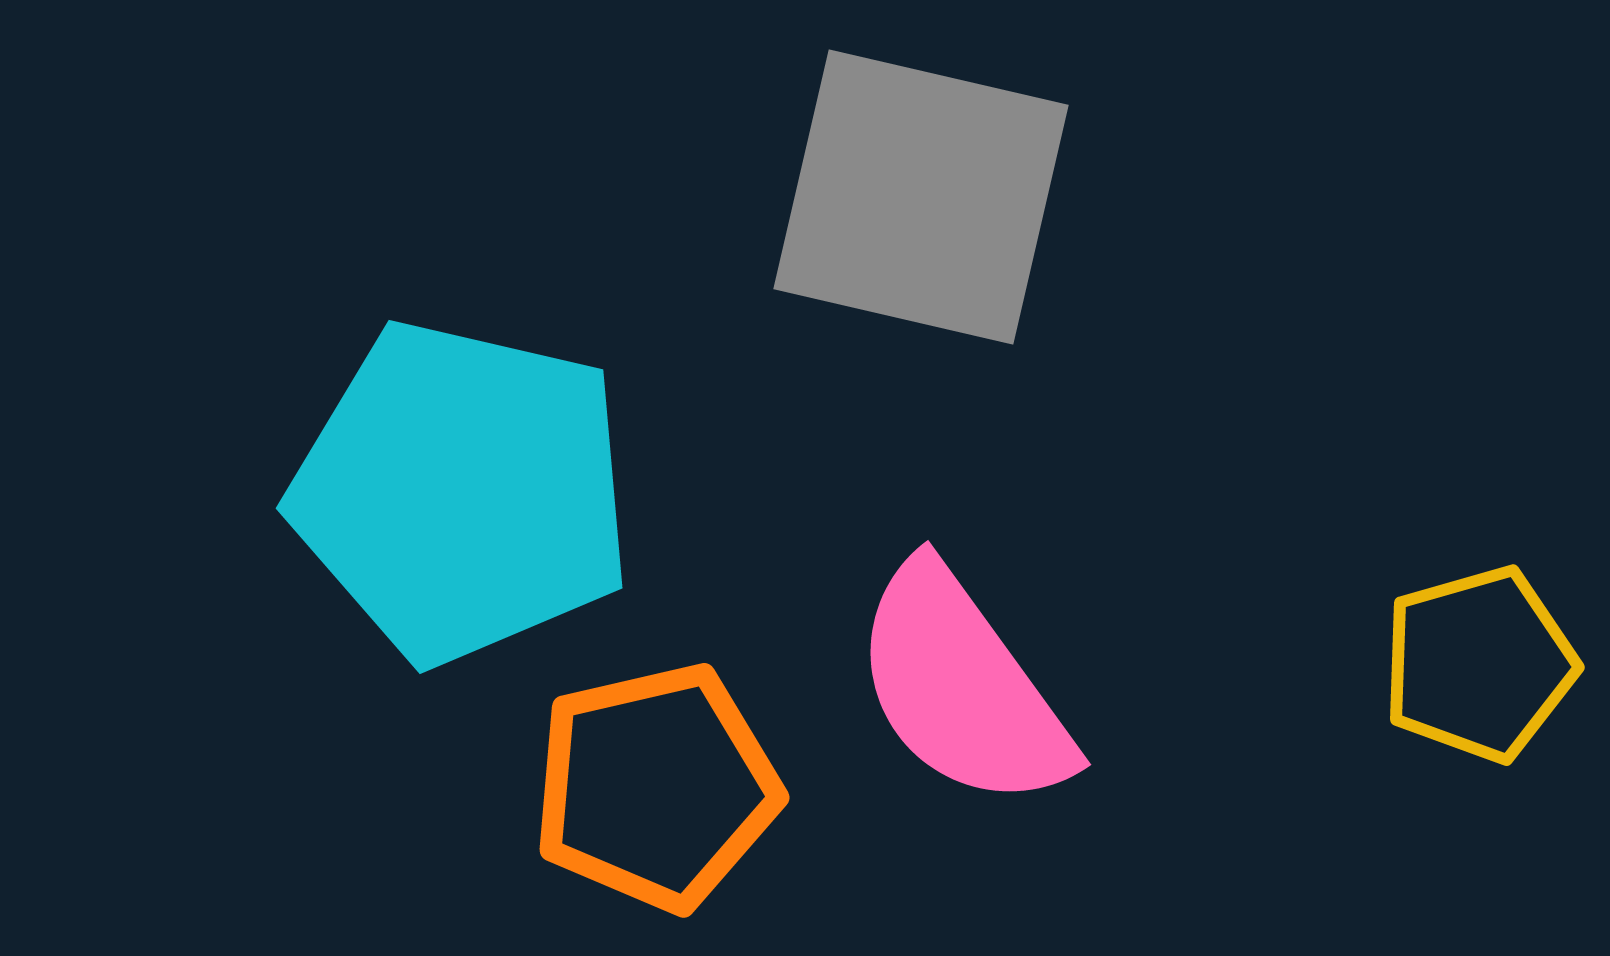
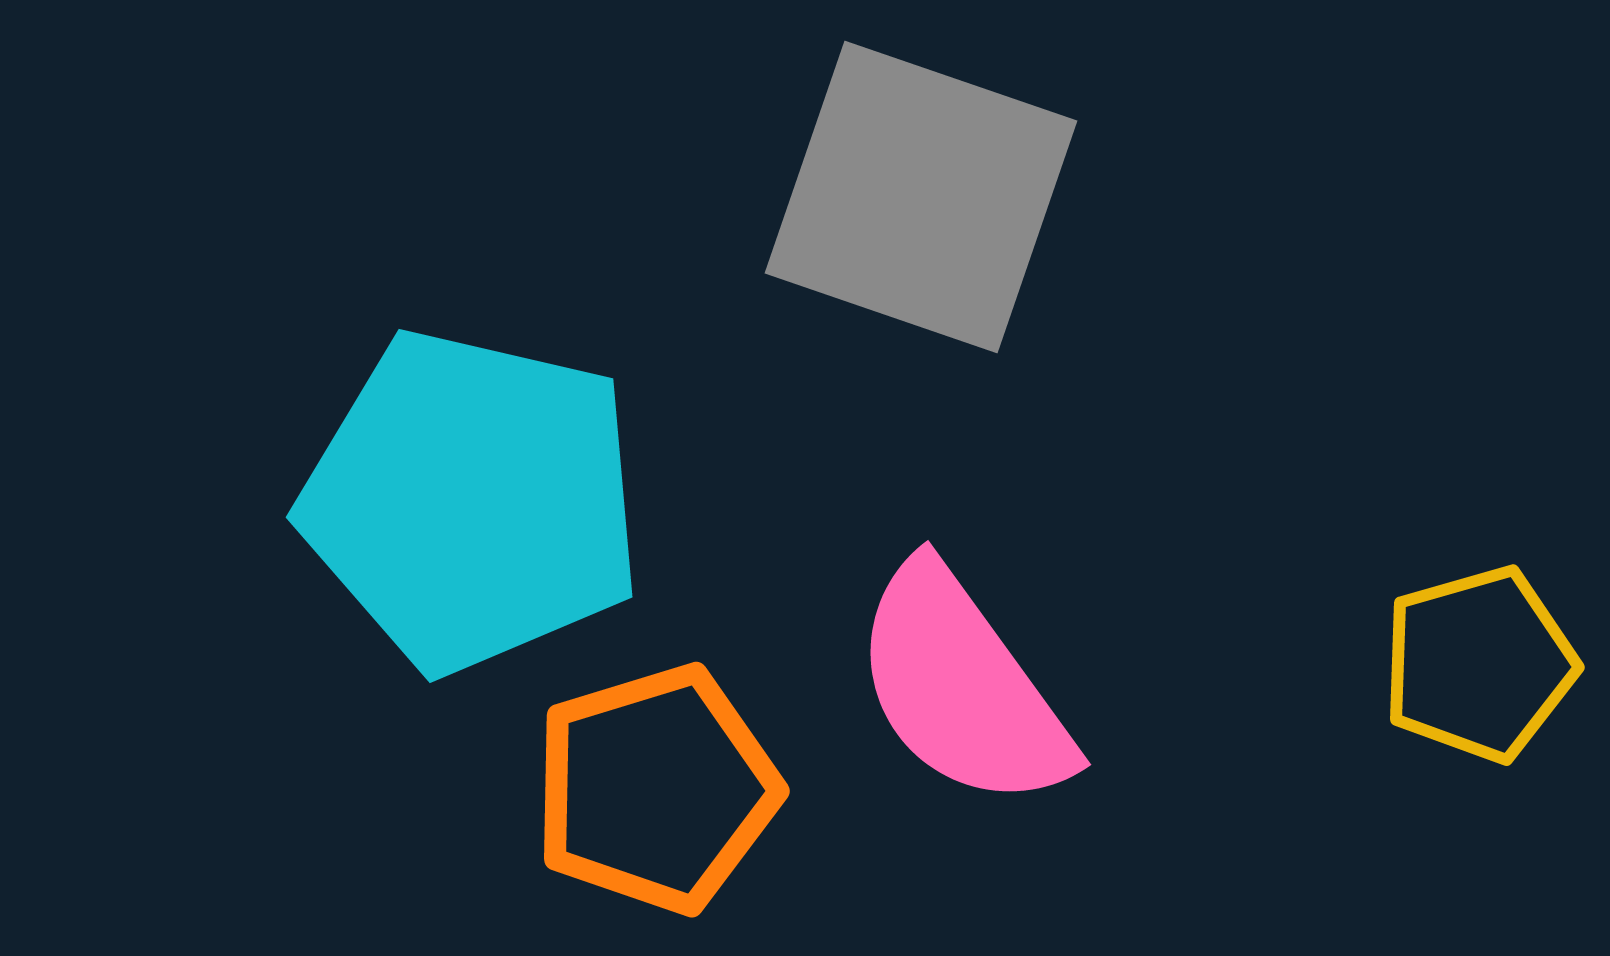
gray square: rotated 6 degrees clockwise
cyan pentagon: moved 10 px right, 9 px down
orange pentagon: moved 2 px down; rotated 4 degrees counterclockwise
